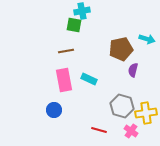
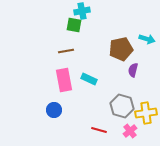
pink cross: moved 1 px left; rotated 16 degrees clockwise
